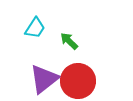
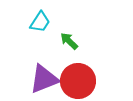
cyan trapezoid: moved 5 px right, 6 px up
purple triangle: rotated 16 degrees clockwise
